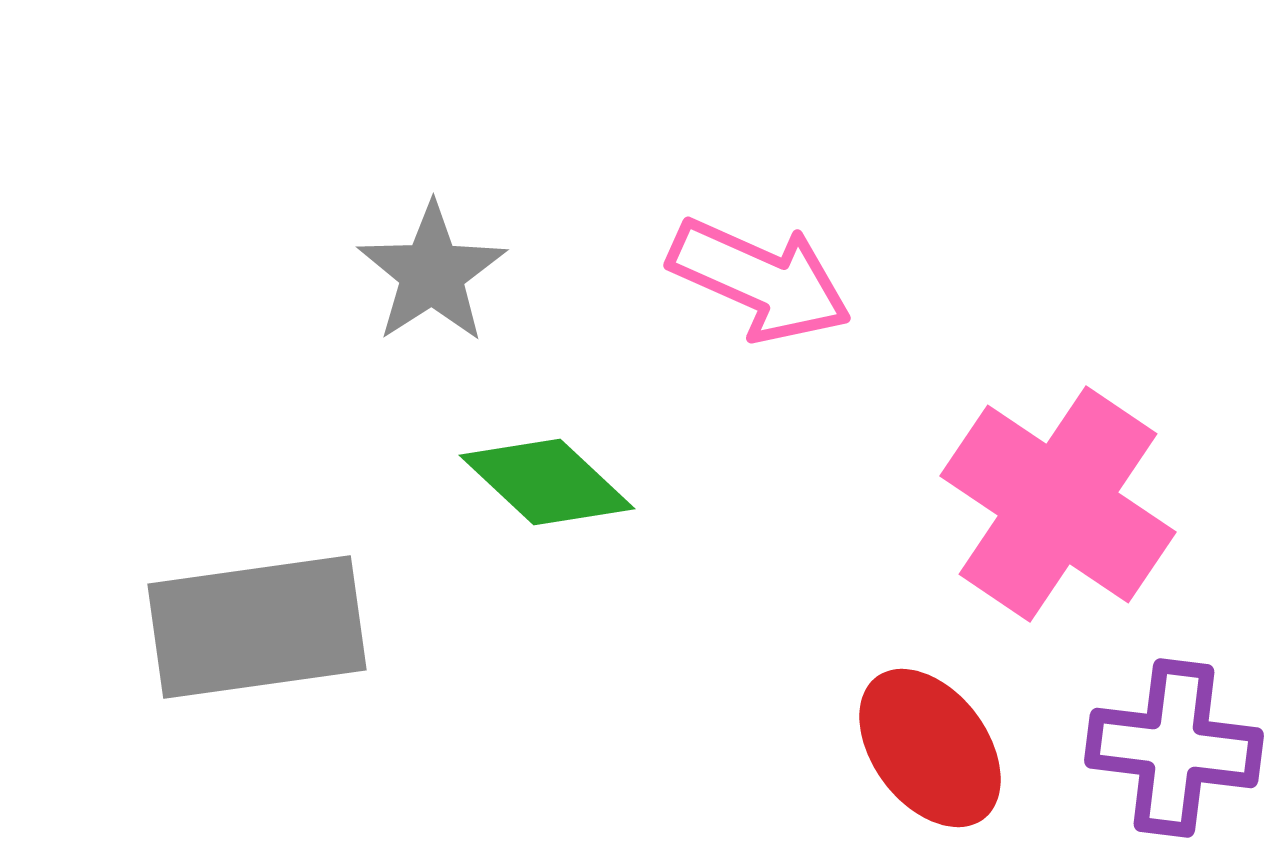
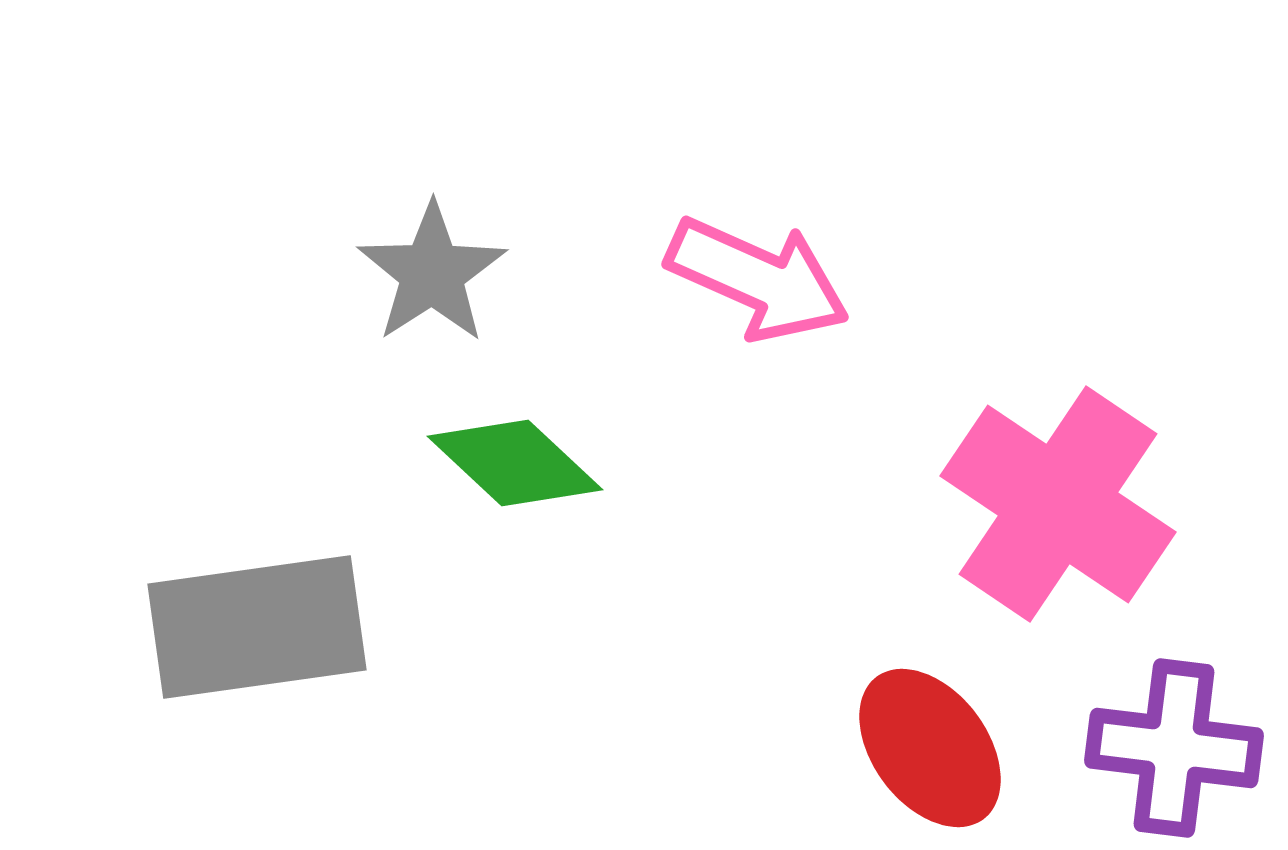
pink arrow: moved 2 px left, 1 px up
green diamond: moved 32 px left, 19 px up
